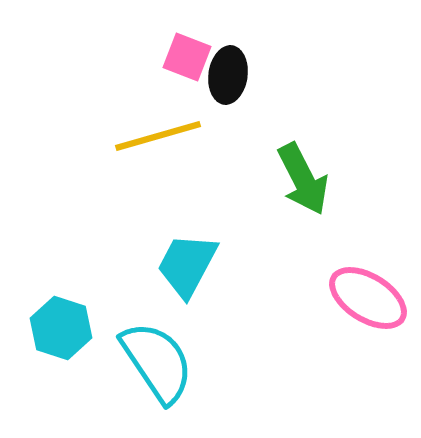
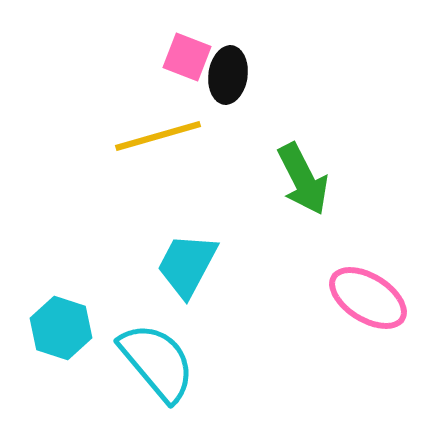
cyan semicircle: rotated 6 degrees counterclockwise
